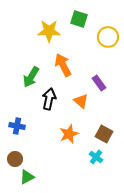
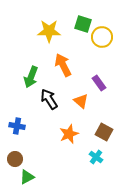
green square: moved 4 px right, 5 px down
yellow circle: moved 6 px left
green arrow: rotated 10 degrees counterclockwise
black arrow: rotated 45 degrees counterclockwise
brown square: moved 2 px up
